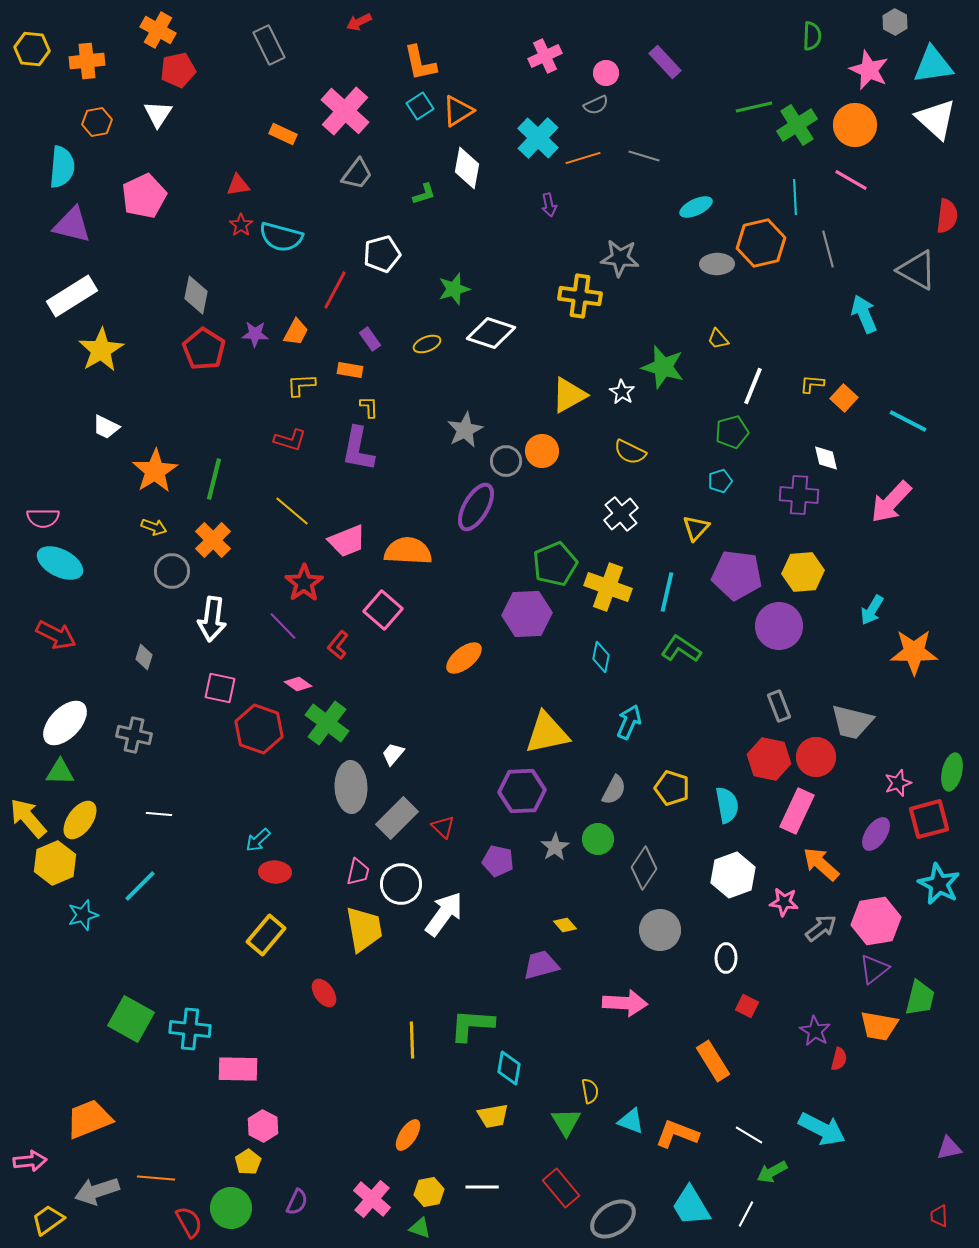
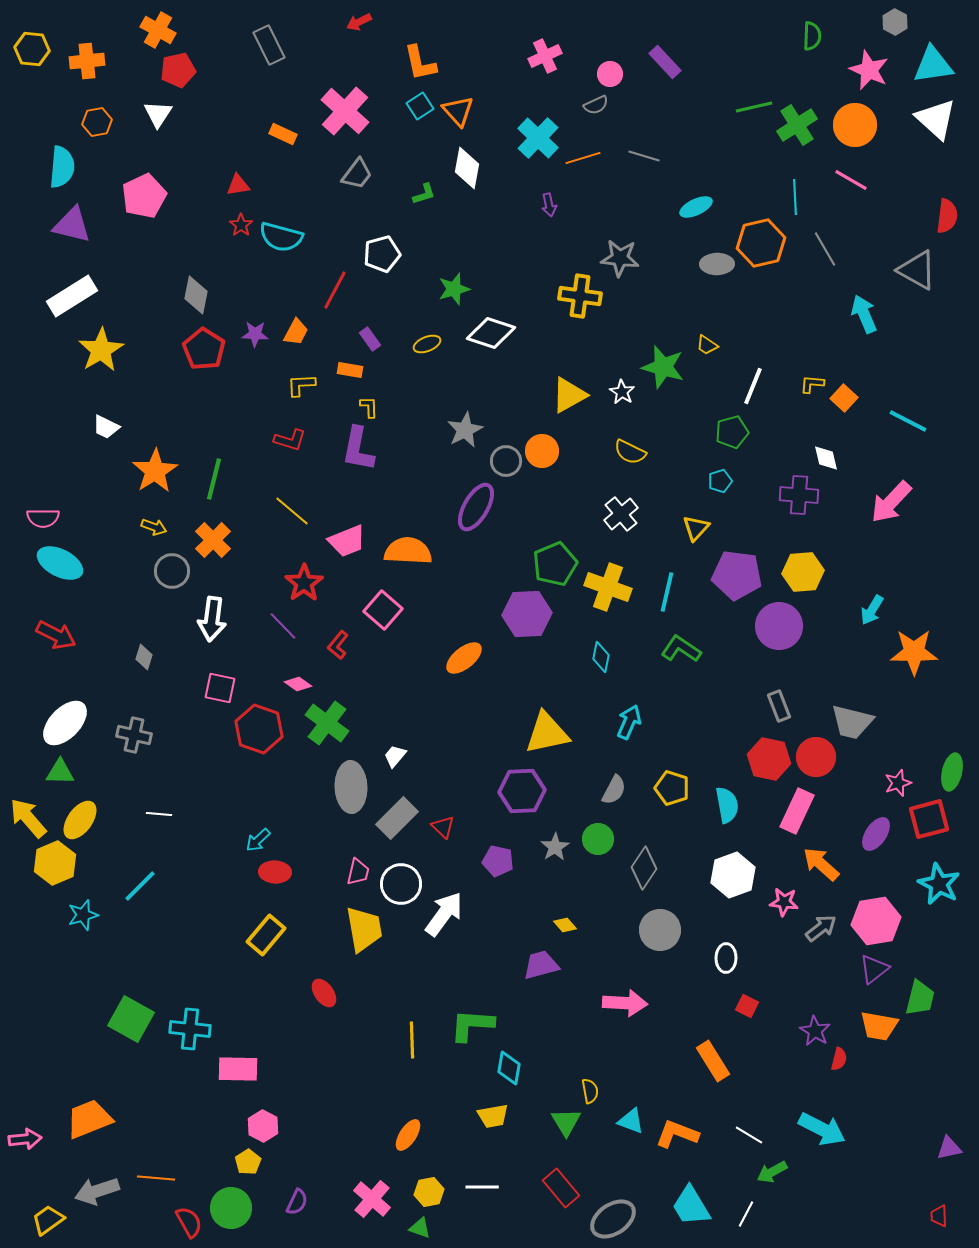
pink circle at (606, 73): moved 4 px right, 1 px down
orange triangle at (458, 111): rotated 40 degrees counterclockwise
gray line at (828, 249): moved 3 px left; rotated 15 degrees counterclockwise
yellow trapezoid at (718, 339): moved 11 px left, 6 px down; rotated 15 degrees counterclockwise
white trapezoid at (393, 754): moved 2 px right, 2 px down
pink arrow at (30, 1161): moved 5 px left, 22 px up
